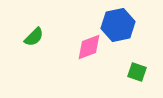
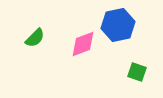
green semicircle: moved 1 px right, 1 px down
pink diamond: moved 6 px left, 3 px up
